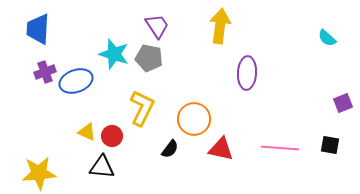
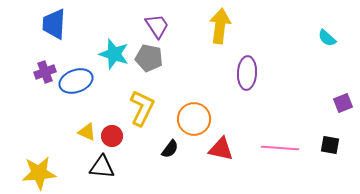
blue trapezoid: moved 16 px right, 5 px up
